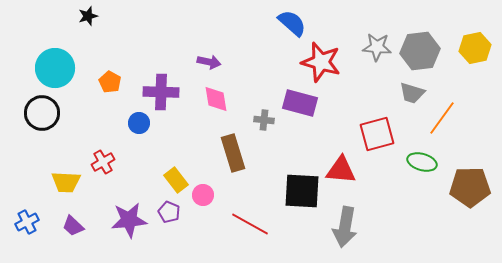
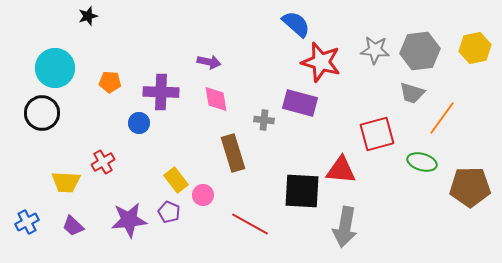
blue semicircle: moved 4 px right, 1 px down
gray star: moved 2 px left, 3 px down
orange pentagon: rotated 25 degrees counterclockwise
